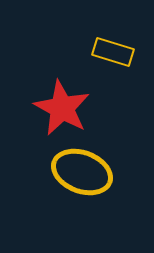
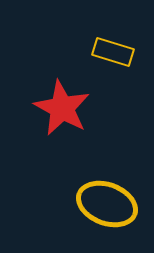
yellow ellipse: moved 25 px right, 32 px down
